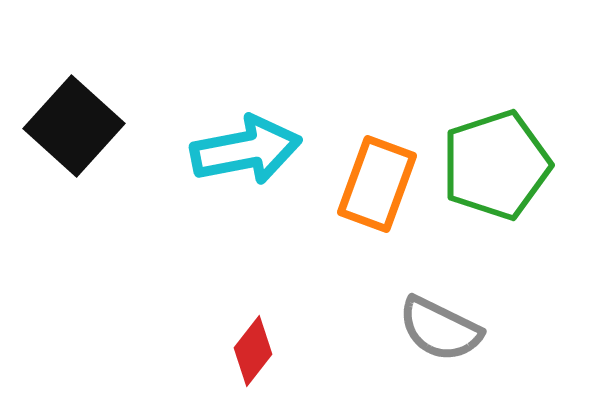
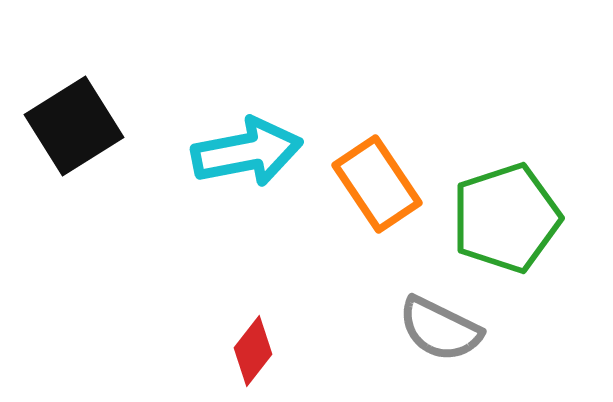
black square: rotated 16 degrees clockwise
cyan arrow: moved 1 px right, 2 px down
green pentagon: moved 10 px right, 53 px down
orange rectangle: rotated 54 degrees counterclockwise
